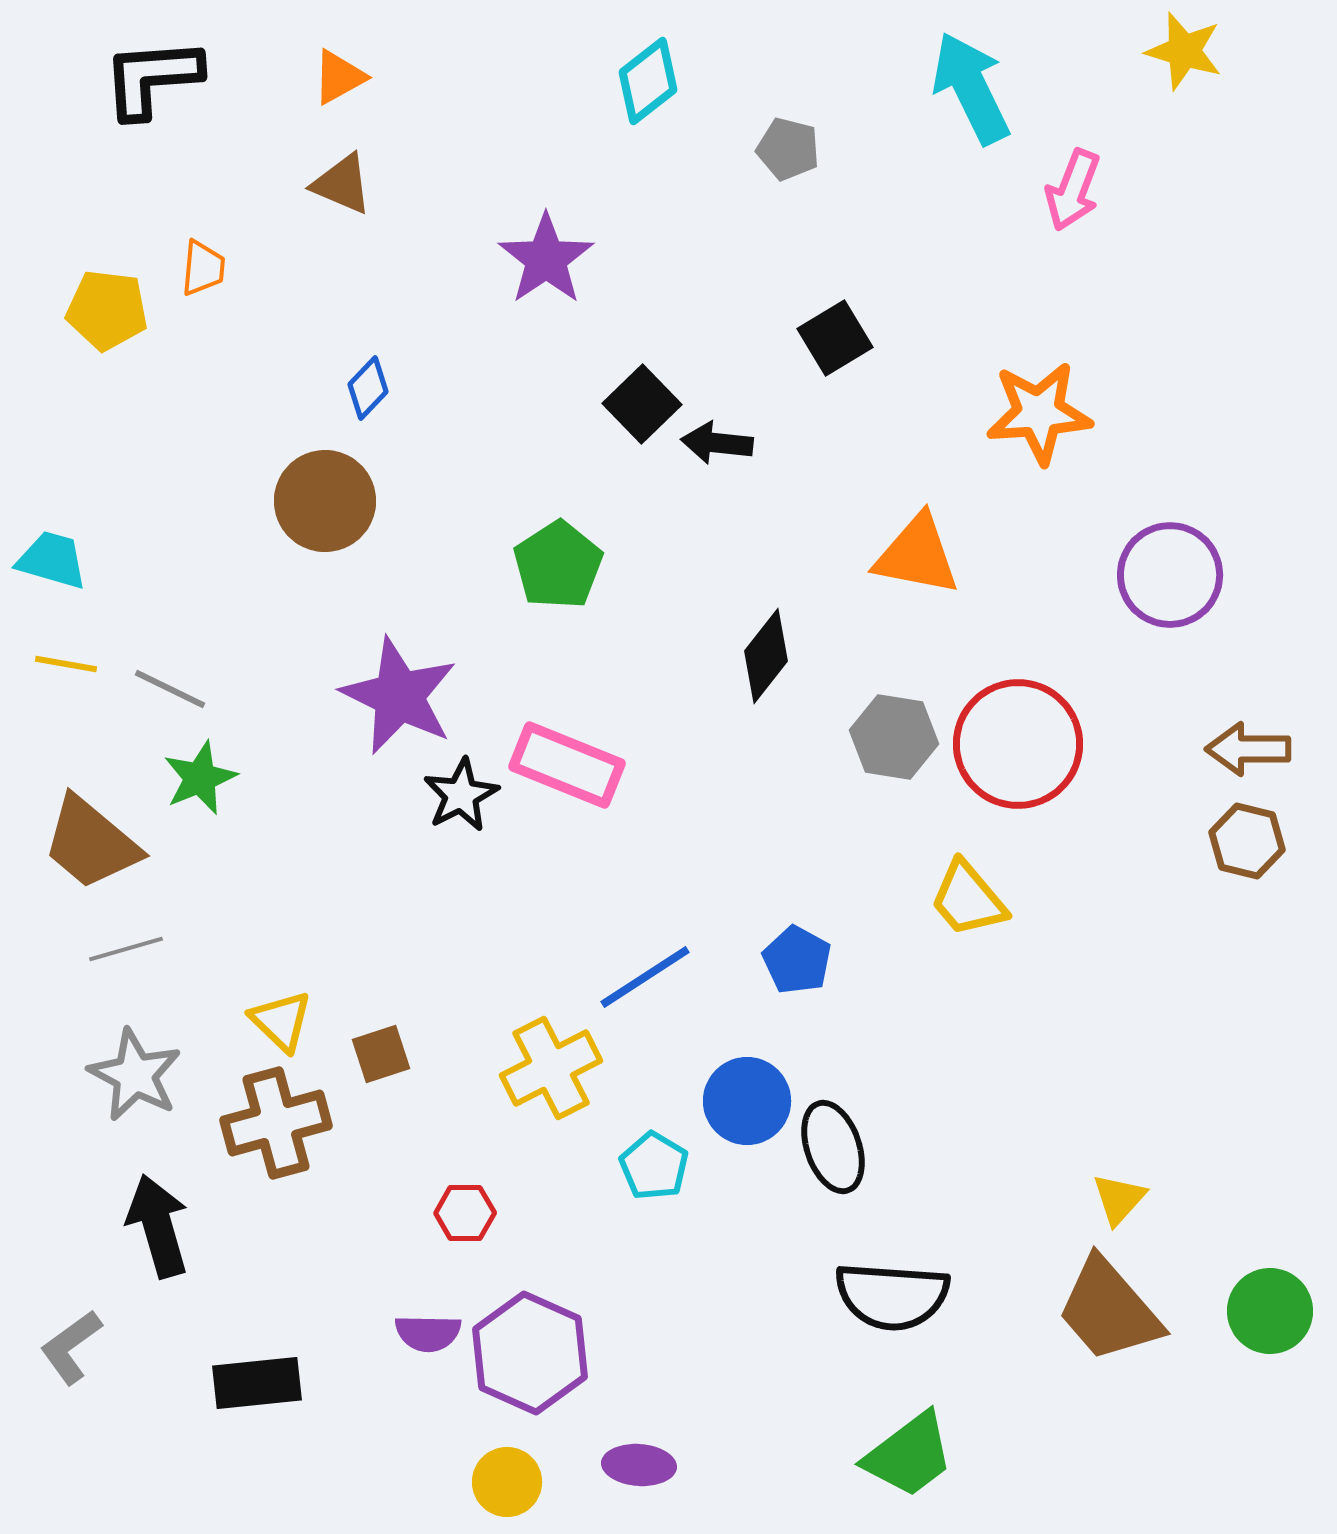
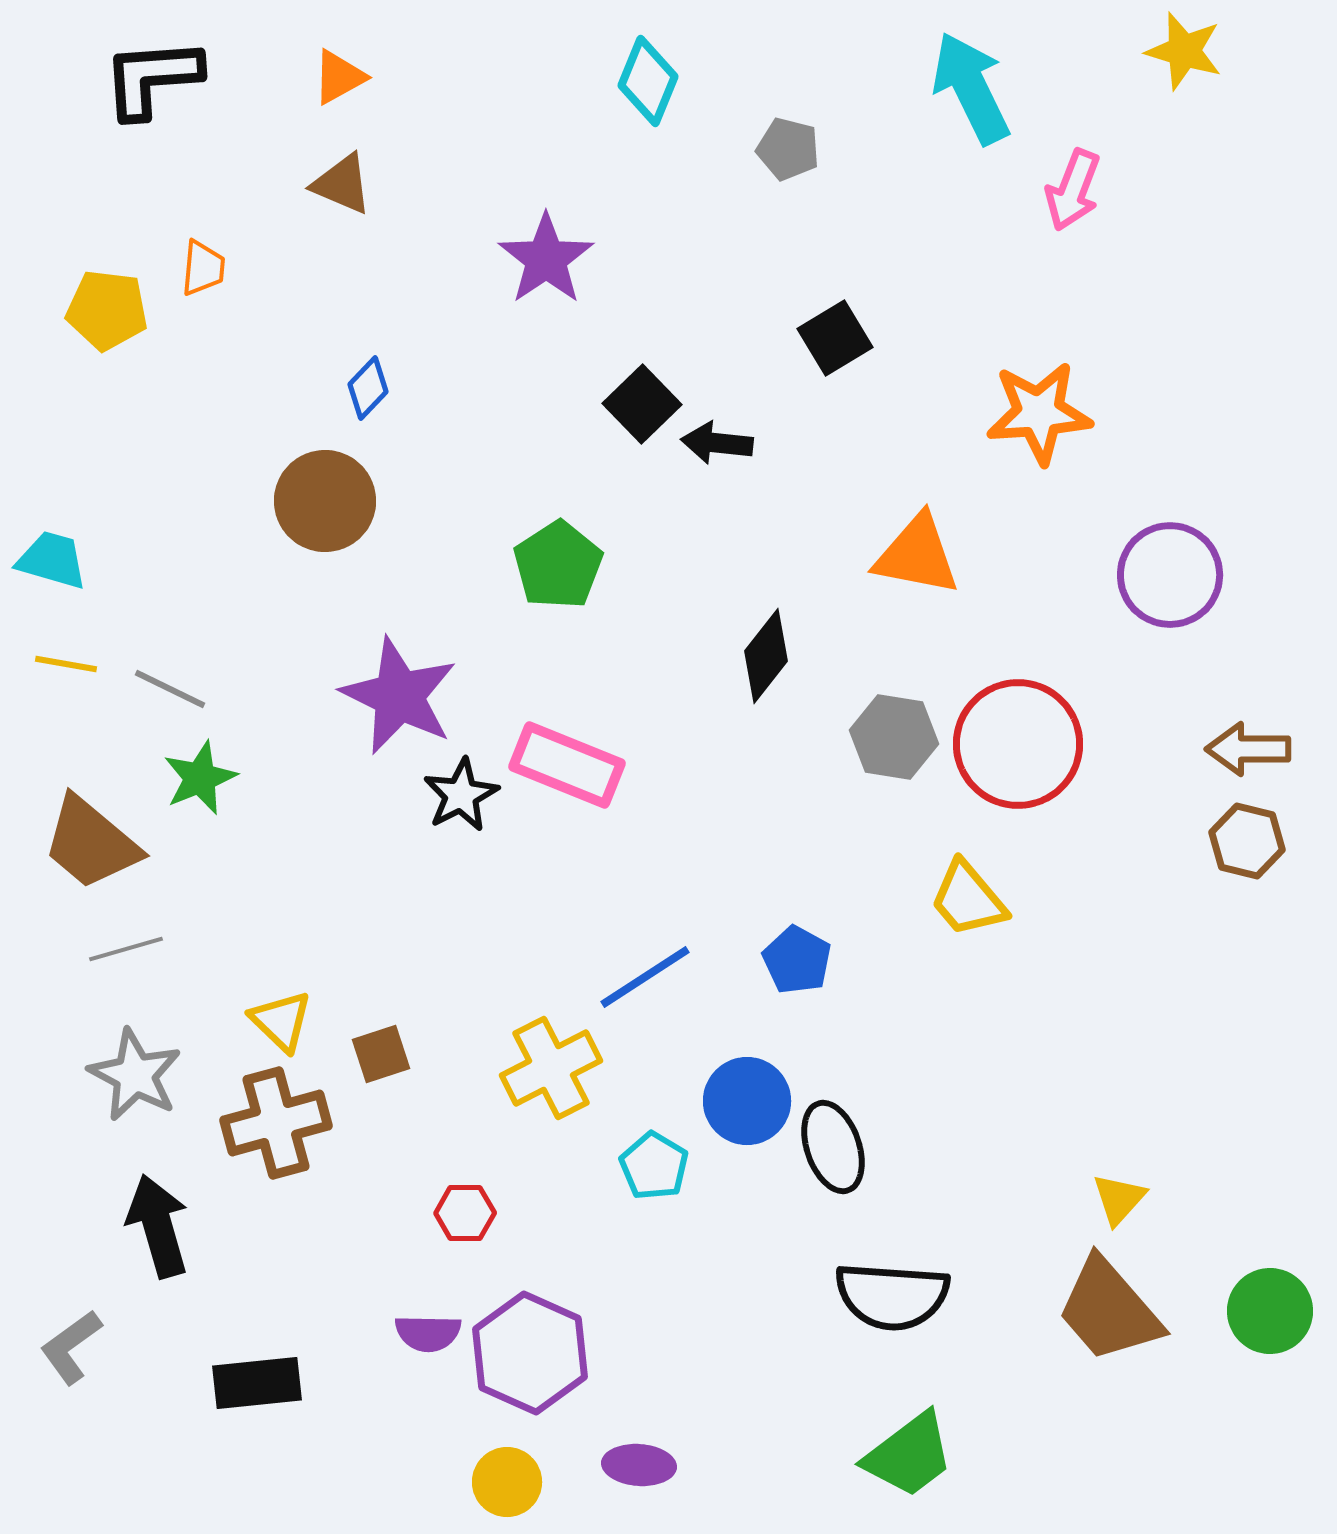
cyan diamond at (648, 81): rotated 30 degrees counterclockwise
